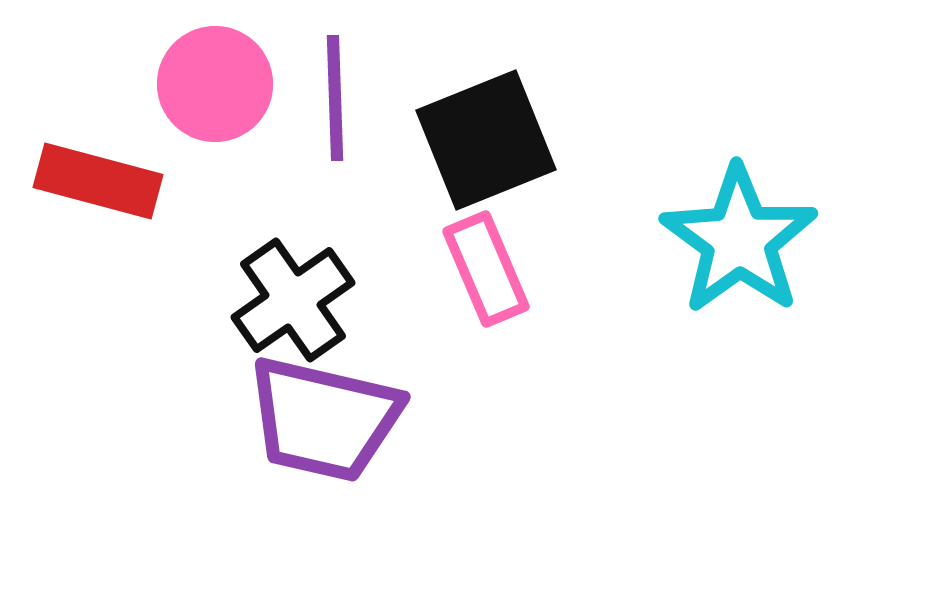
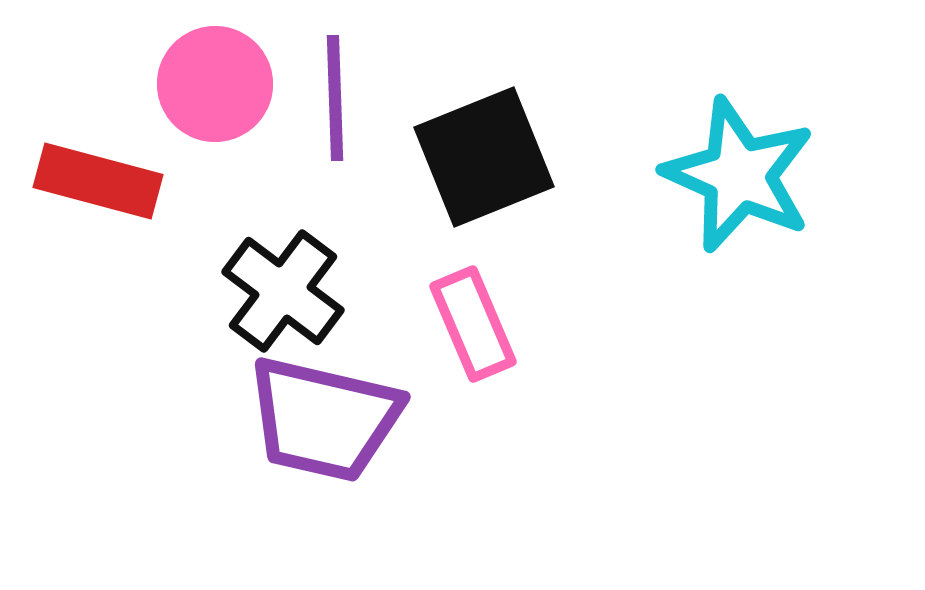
black square: moved 2 px left, 17 px down
cyan star: moved 65 px up; rotated 12 degrees counterclockwise
pink rectangle: moved 13 px left, 55 px down
black cross: moved 10 px left, 9 px up; rotated 18 degrees counterclockwise
